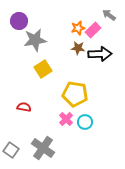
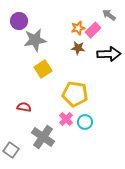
black arrow: moved 9 px right
gray cross: moved 11 px up
